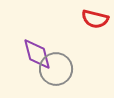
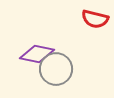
purple diamond: rotated 64 degrees counterclockwise
